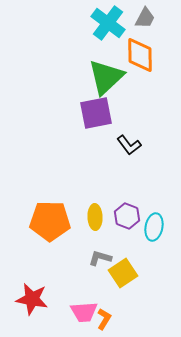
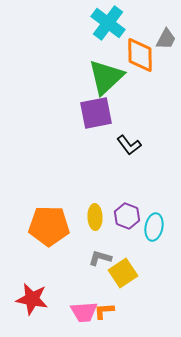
gray trapezoid: moved 21 px right, 21 px down
orange pentagon: moved 1 px left, 5 px down
orange L-shape: moved 8 px up; rotated 125 degrees counterclockwise
